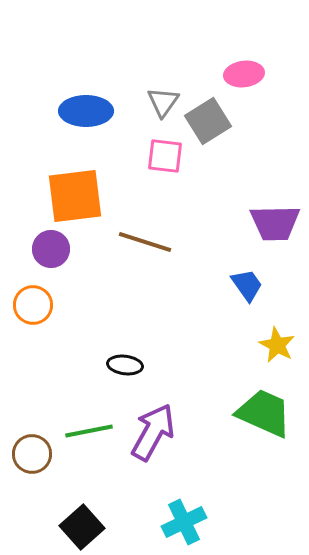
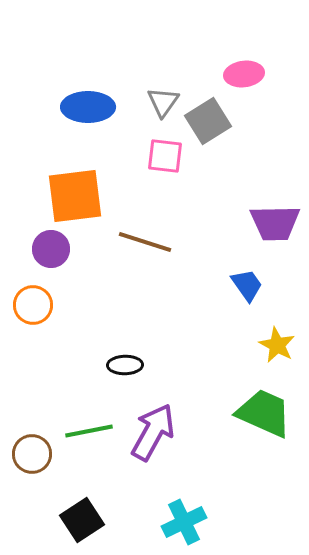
blue ellipse: moved 2 px right, 4 px up
black ellipse: rotated 8 degrees counterclockwise
black square: moved 7 px up; rotated 9 degrees clockwise
